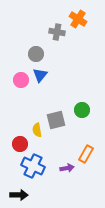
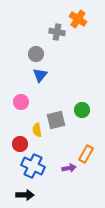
pink circle: moved 22 px down
purple arrow: moved 2 px right
black arrow: moved 6 px right
